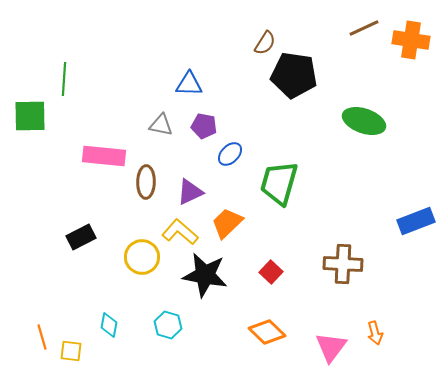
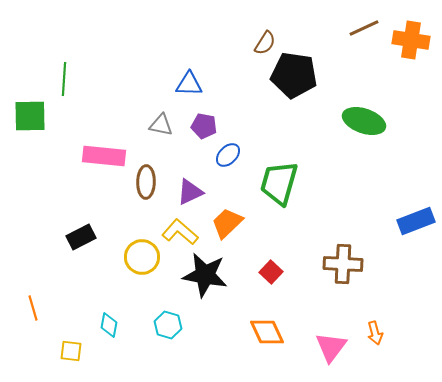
blue ellipse: moved 2 px left, 1 px down
orange diamond: rotated 21 degrees clockwise
orange line: moved 9 px left, 29 px up
